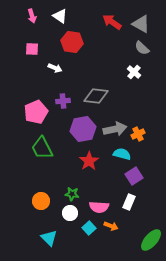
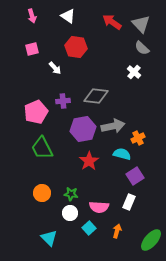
white triangle: moved 8 px right
gray triangle: rotated 18 degrees clockwise
red hexagon: moved 4 px right, 5 px down
pink square: rotated 16 degrees counterclockwise
white arrow: rotated 24 degrees clockwise
gray arrow: moved 2 px left, 3 px up
orange cross: moved 4 px down
purple square: moved 1 px right
green star: moved 1 px left
orange circle: moved 1 px right, 8 px up
orange arrow: moved 6 px right, 5 px down; rotated 96 degrees counterclockwise
